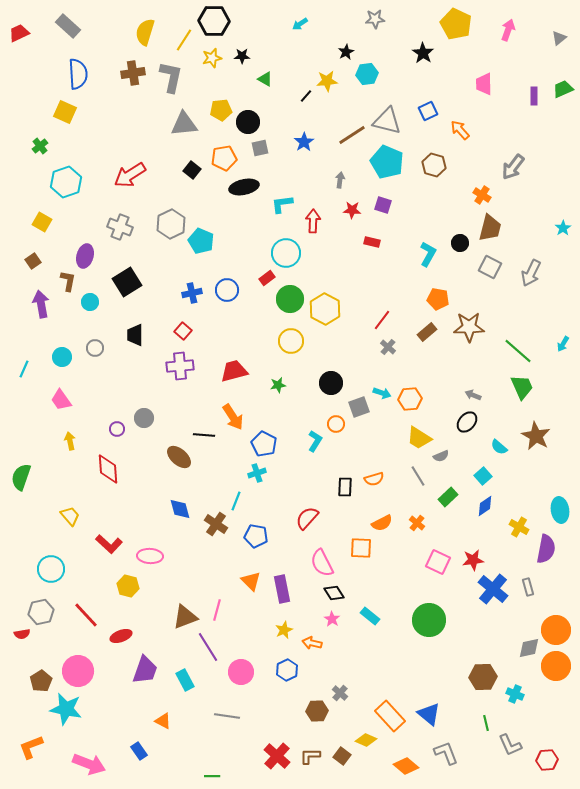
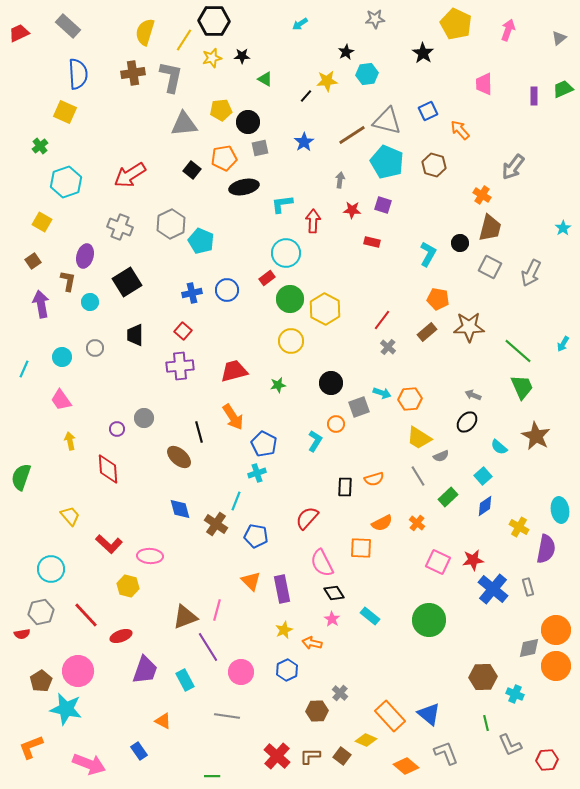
black line at (204, 435): moved 5 px left, 3 px up; rotated 70 degrees clockwise
